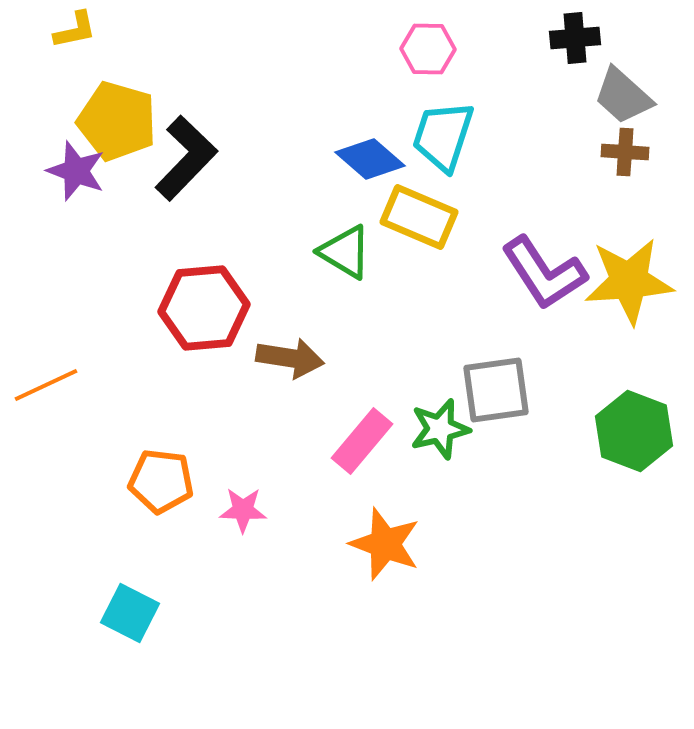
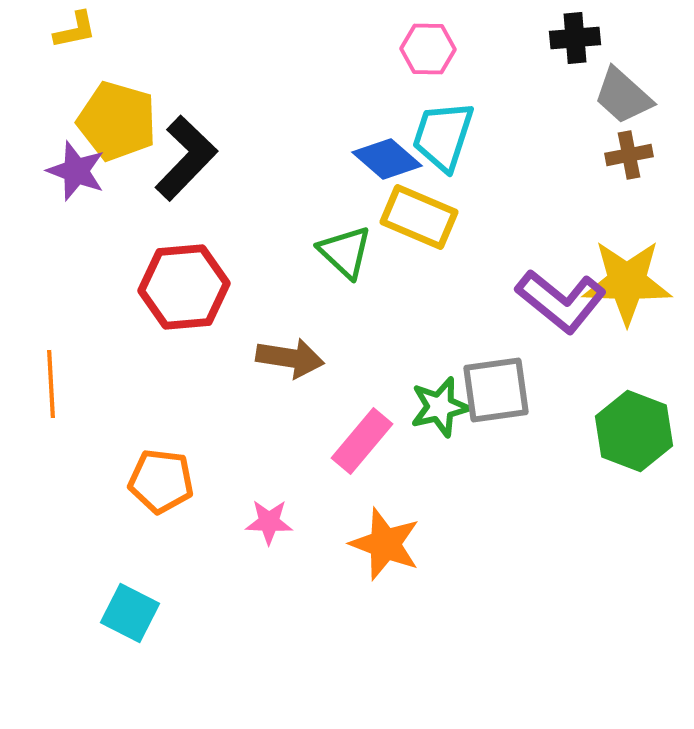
brown cross: moved 4 px right, 3 px down; rotated 15 degrees counterclockwise
blue diamond: moved 17 px right
green triangle: rotated 12 degrees clockwise
purple L-shape: moved 17 px right, 28 px down; rotated 18 degrees counterclockwise
yellow star: moved 2 px left, 1 px down; rotated 6 degrees clockwise
red hexagon: moved 20 px left, 21 px up
orange line: moved 5 px right, 1 px up; rotated 68 degrees counterclockwise
green star: moved 22 px up
pink star: moved 26 px right, 12 px down
